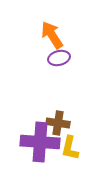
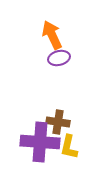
orange arrow: rotated 8 degrees clockwise
brown cross: moved 1 px up
yellow L-shape: moved 1 px left, 1 px up
